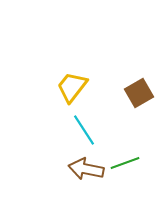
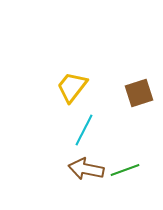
brown square: rotated 12 degrees clockwise
cyan line: rotated 60 degrees clockwise
green line: moved 7 px down
